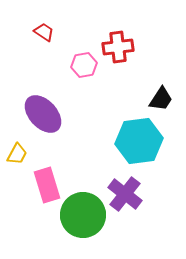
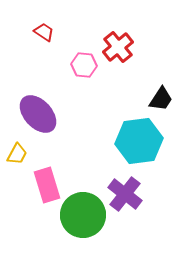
red cross: rotated 32 degrees counterclockwise
pink hexagon: rotated 15 degrees clockwise
purple ellipse: moved 5 px left
